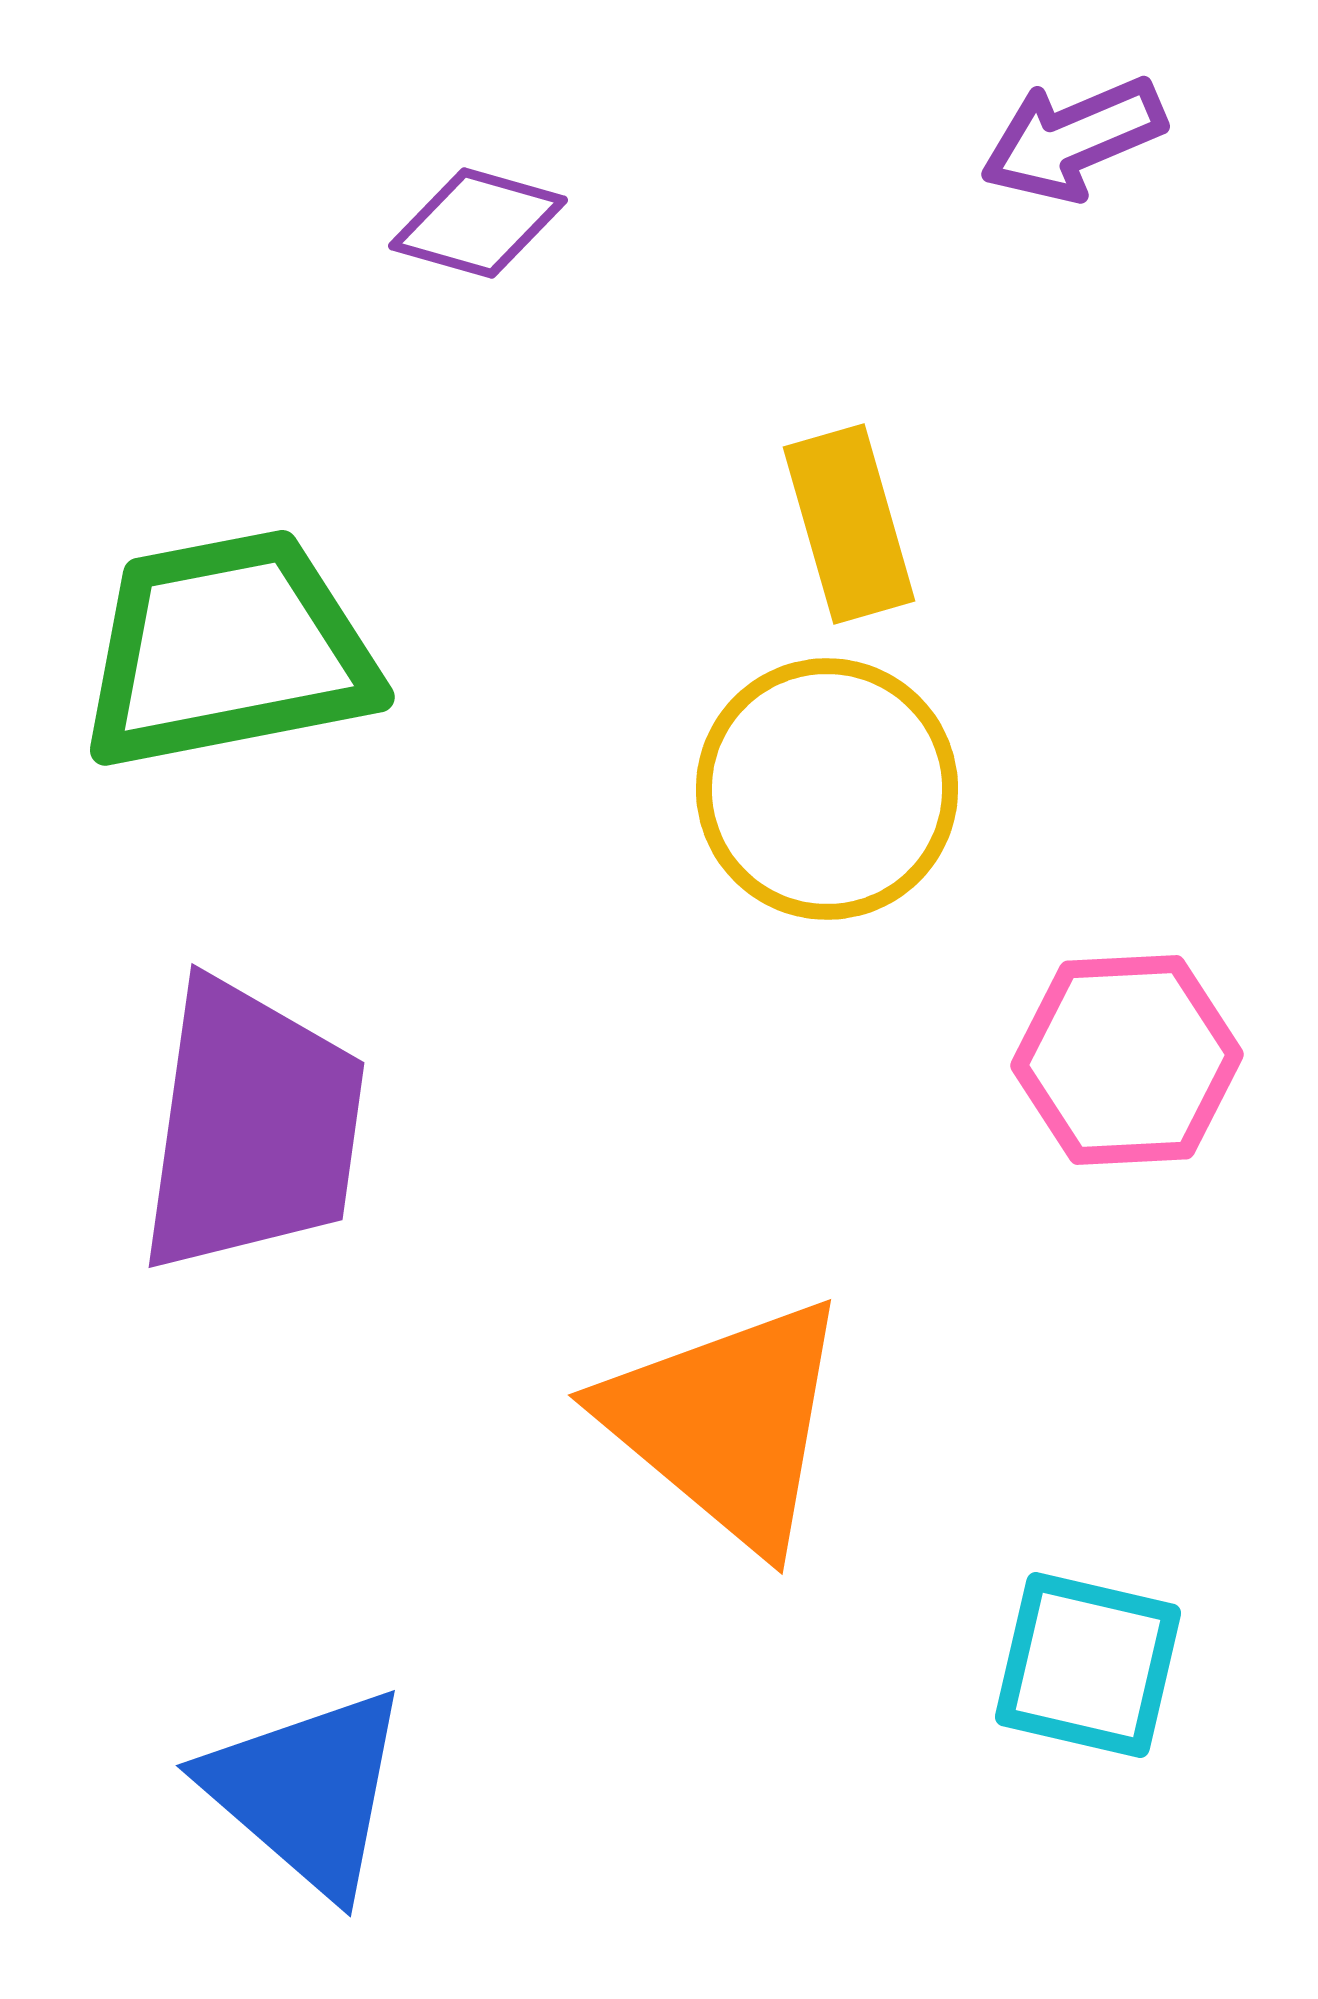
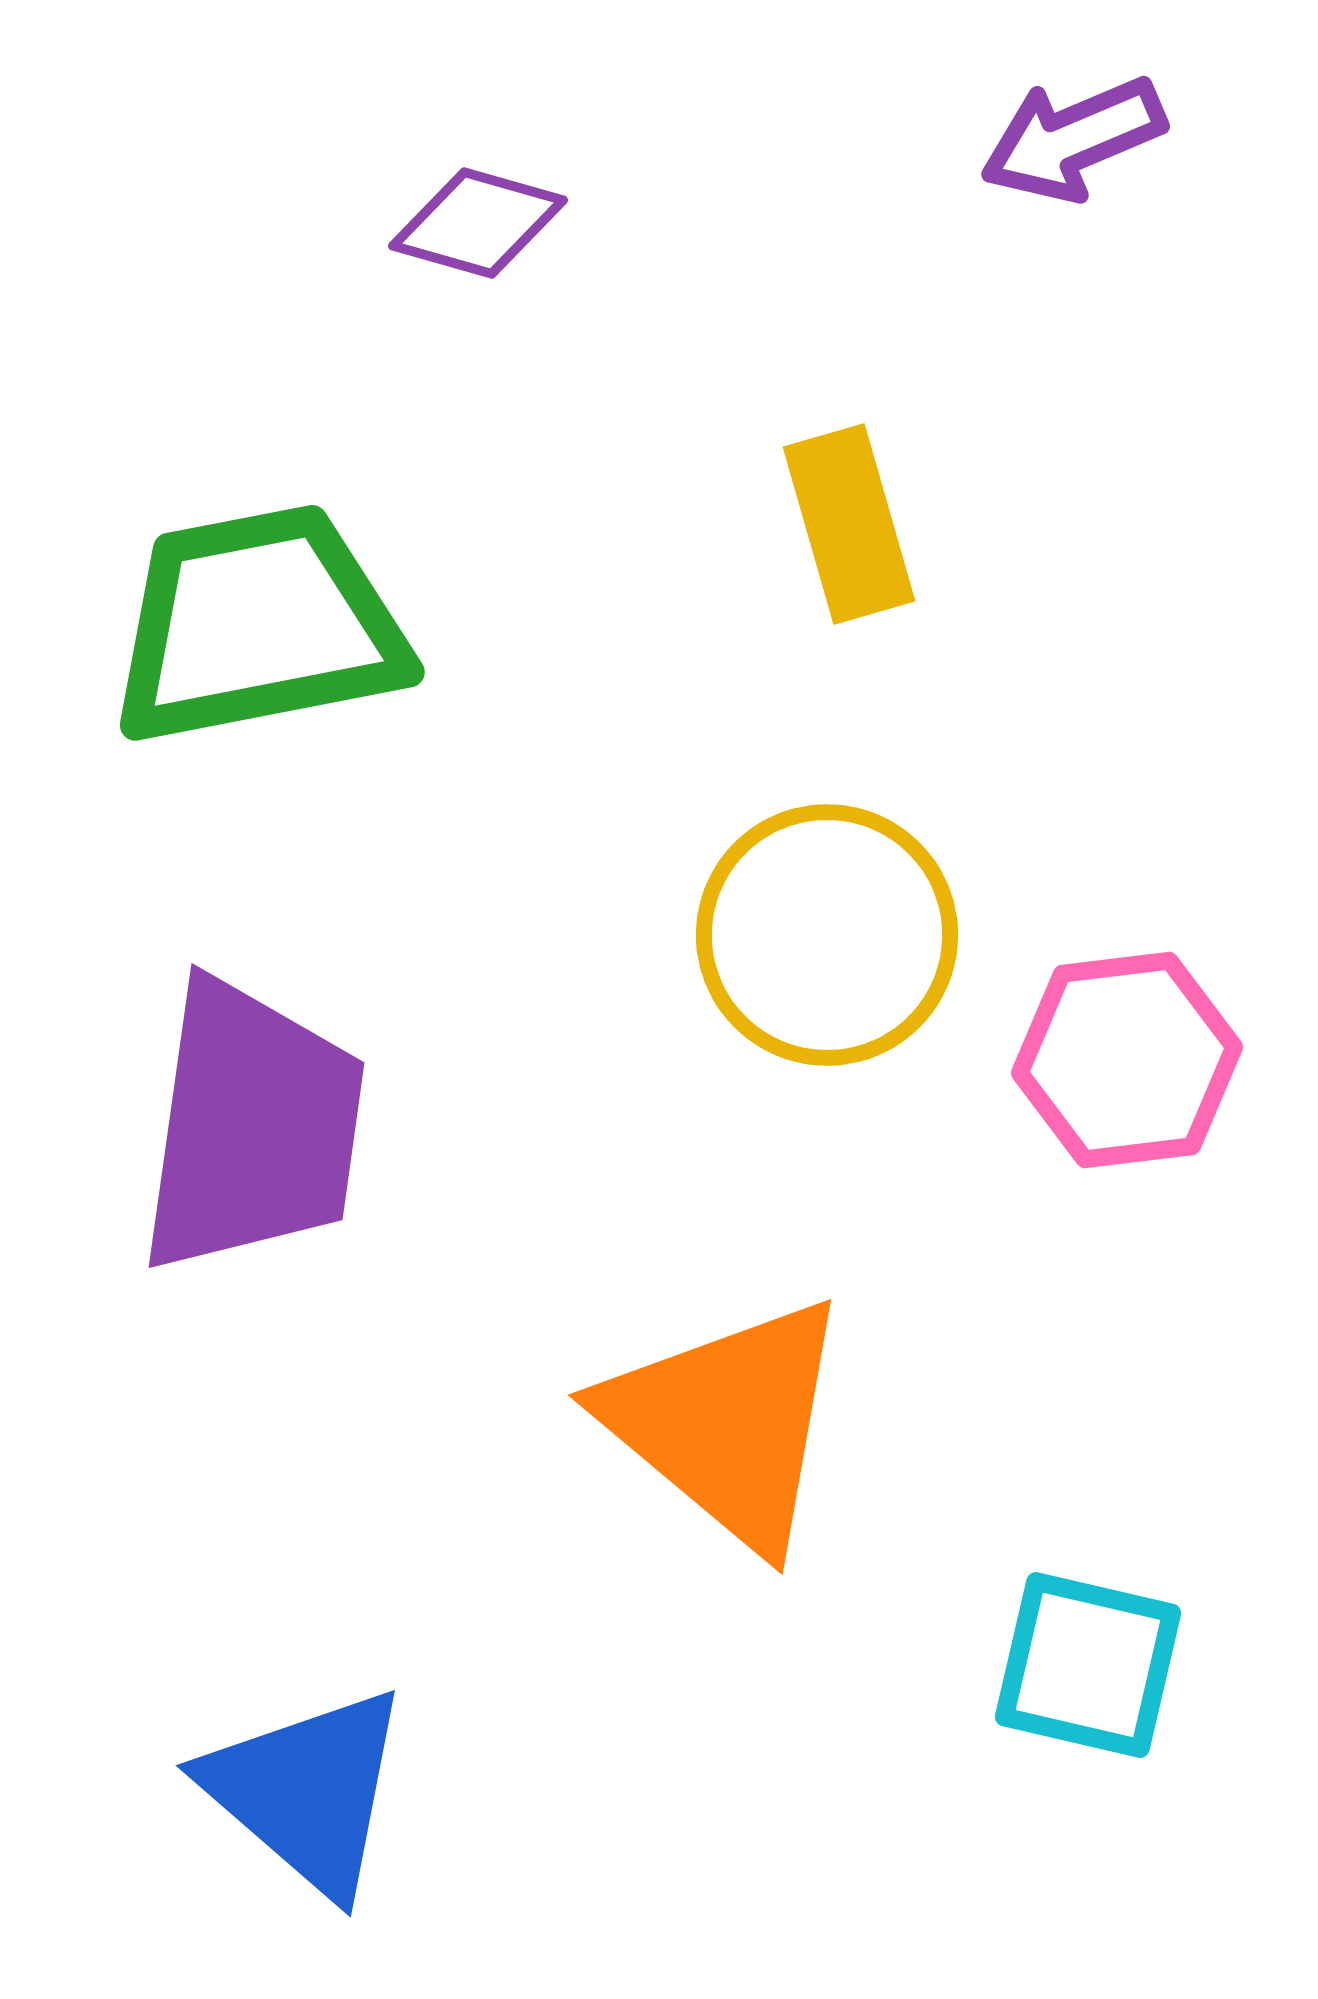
green trapezoid: moved 30 px right, 25 px up
yellow circle: moved 146 px down
pink hexagon: rotated 4 degrees counterclockwise
